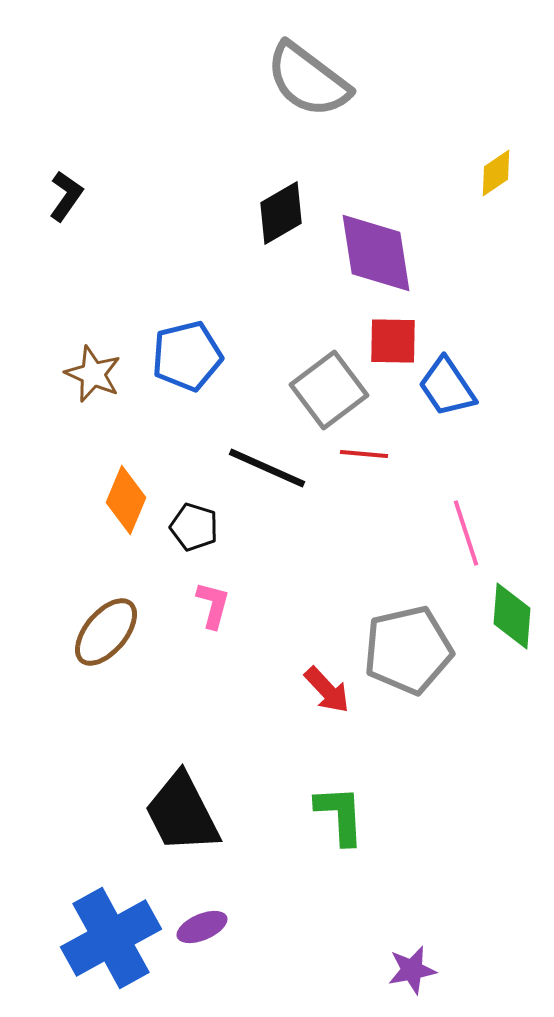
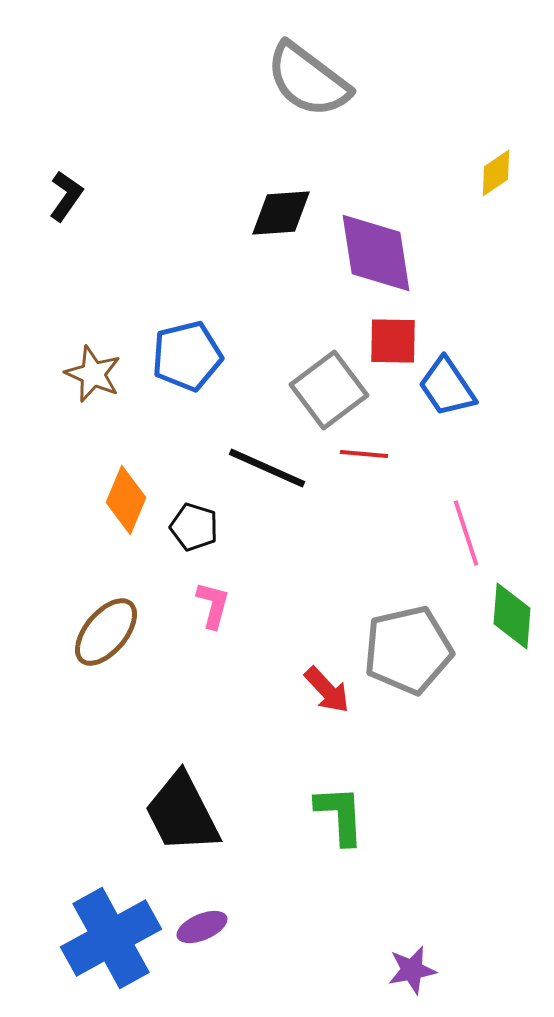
black diamond: rotated 26 degrees clockwise
